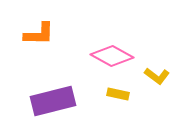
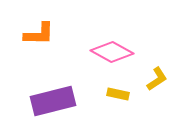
pink diamond: moved 4 px up
yellow L-shape: moved 3 px down; rotated 70 degrees counterclockwise
